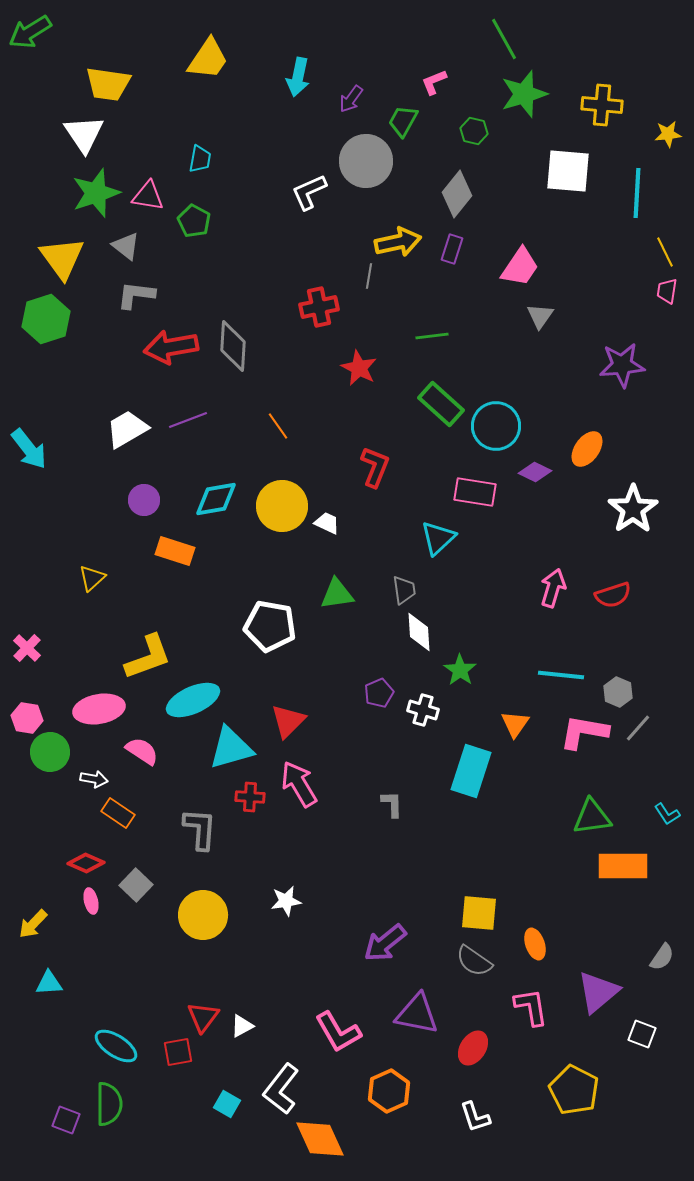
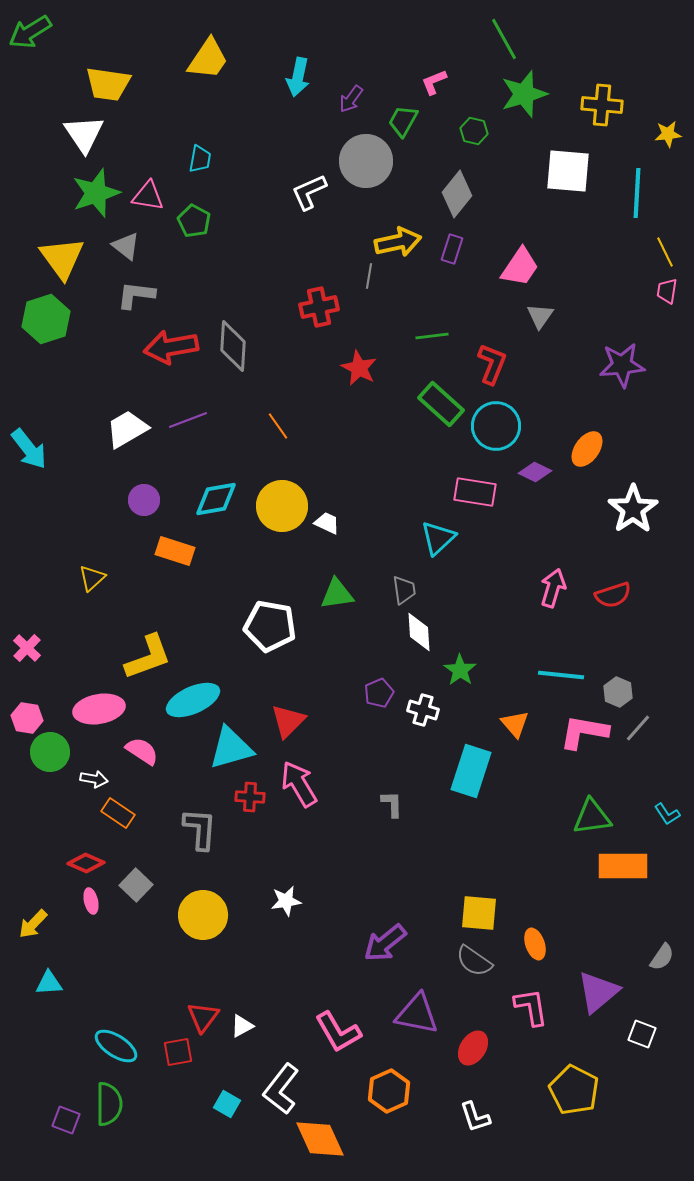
red L-shape at (375, 467): moved 117 px right, 103 px up
orange triangle at (515, 724): rotated 16 degrees counterclockwise
